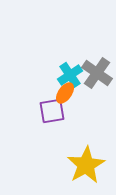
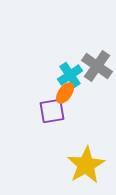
gray cross: moved 7 px up
